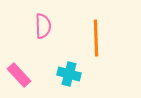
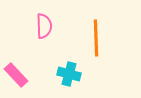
pink semicircle: moved 1 px right
pink rectangle: moved 3 px left
